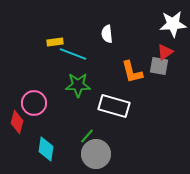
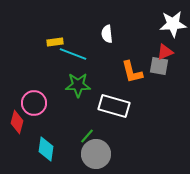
red triangle: rotated 12 degrees clockwise
